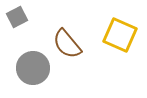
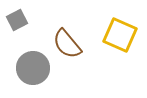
gray square: moved 3 px down
